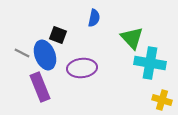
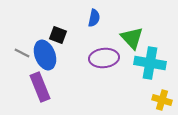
purple ellipse: moved 22 px right, 10 px up
